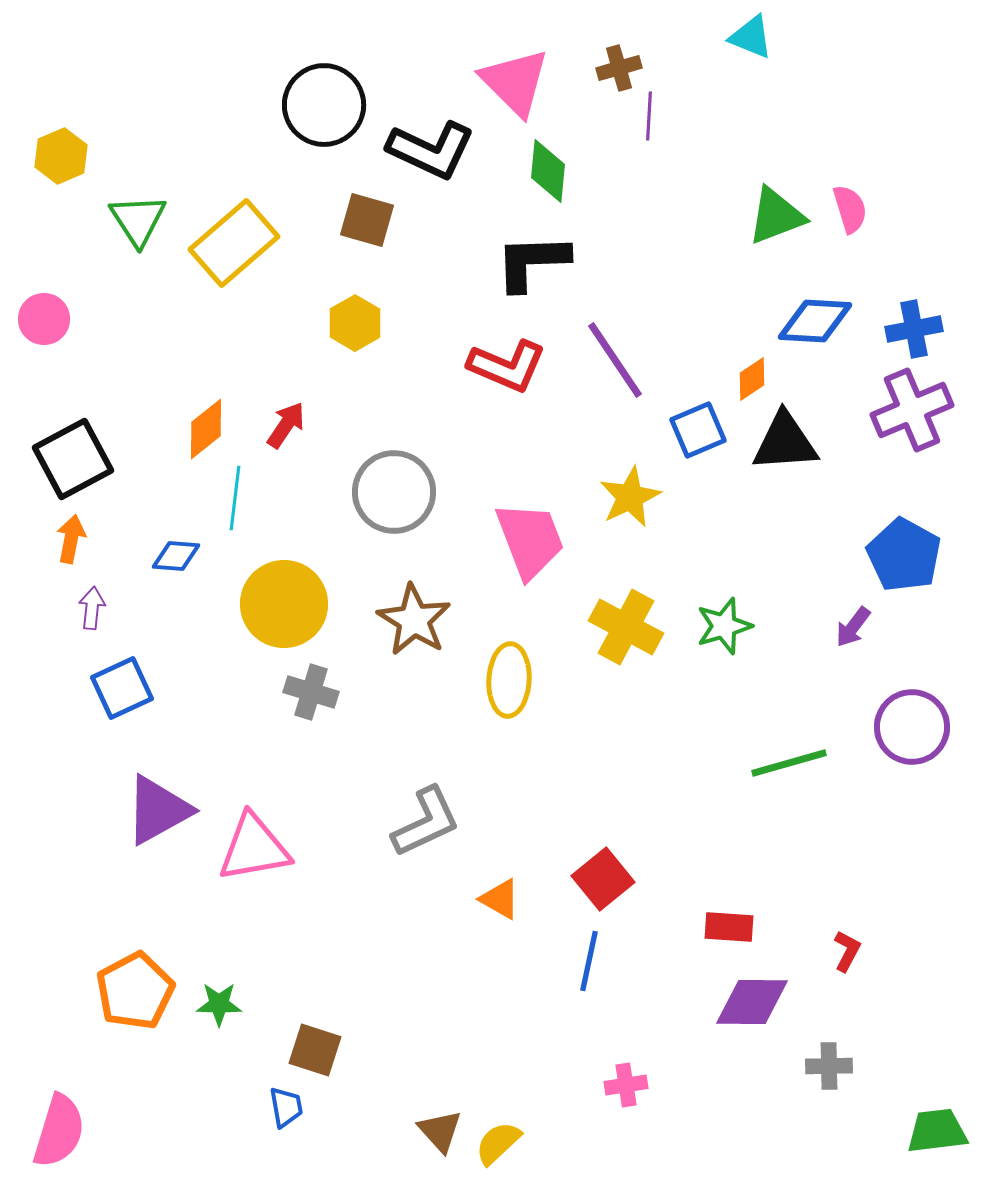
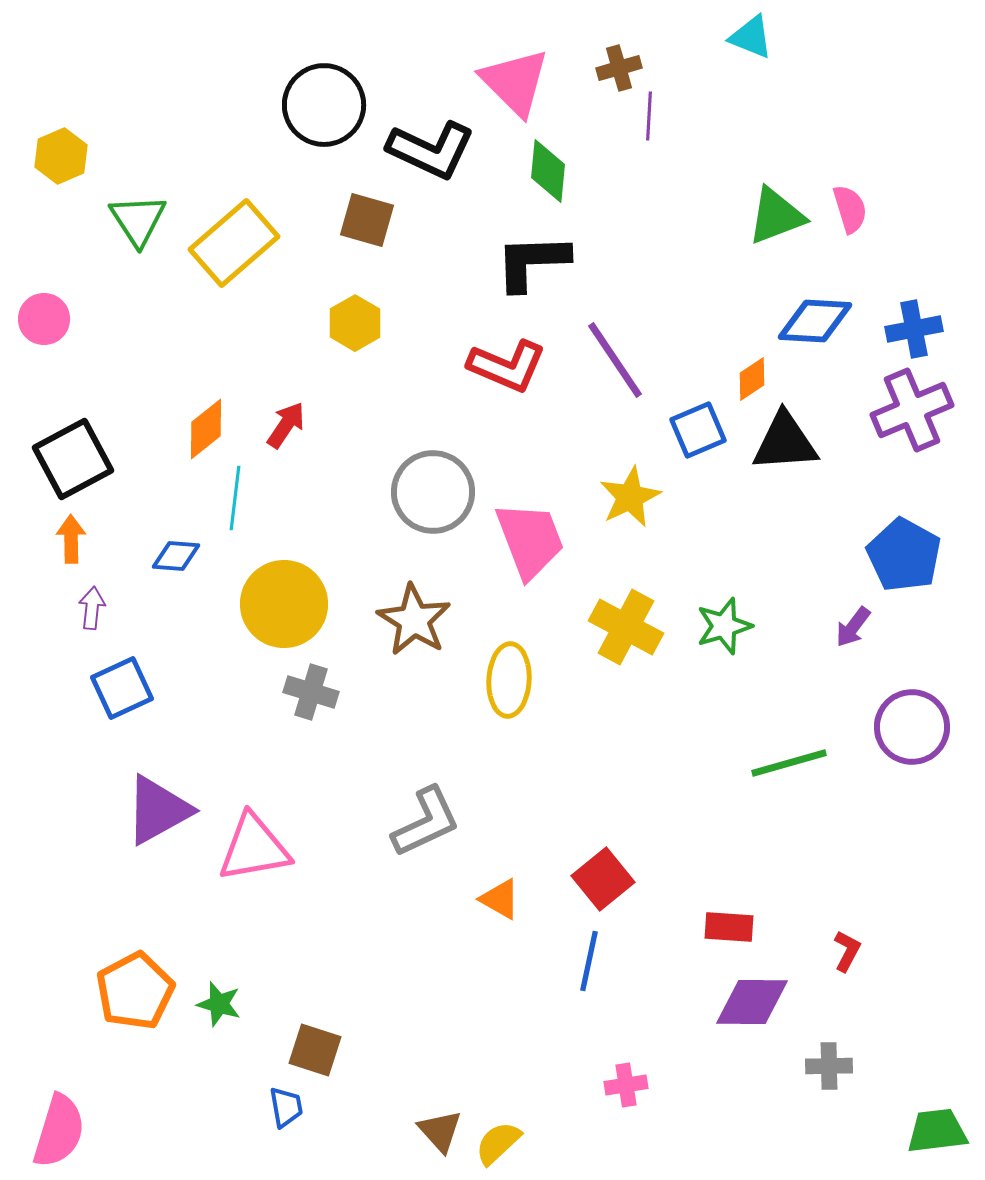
gray circle at (394, 492): moved 39 px right
orange arrow at (71, 539): rotated 12 degrees counterclockwise
green star at (219, 1004): rotated 15 degrees clockwise
